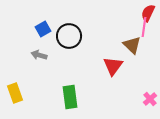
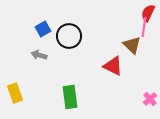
red triangle: rotated 40 degrees counterclockwise
